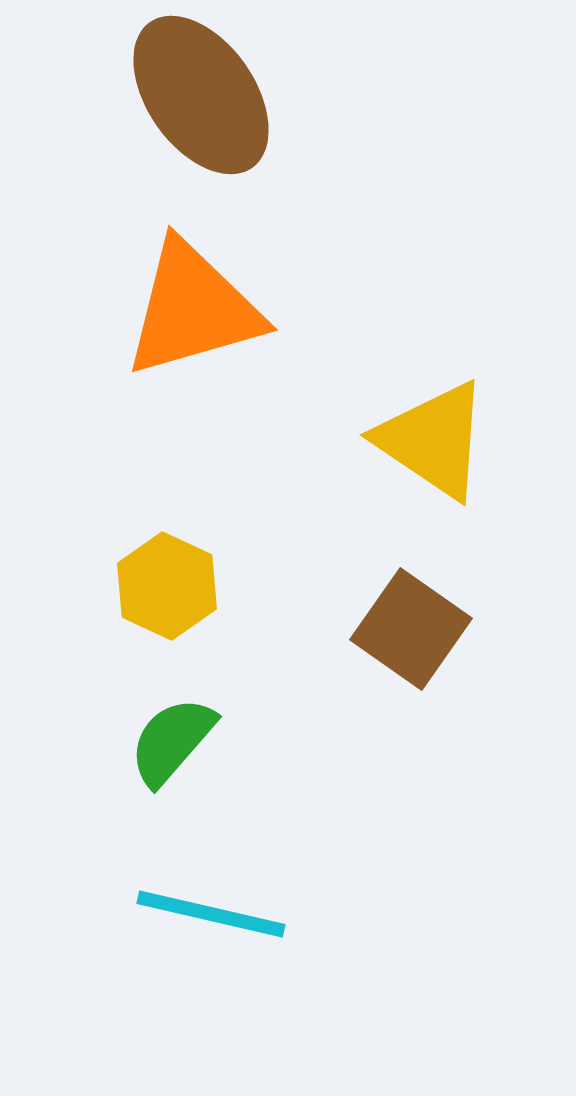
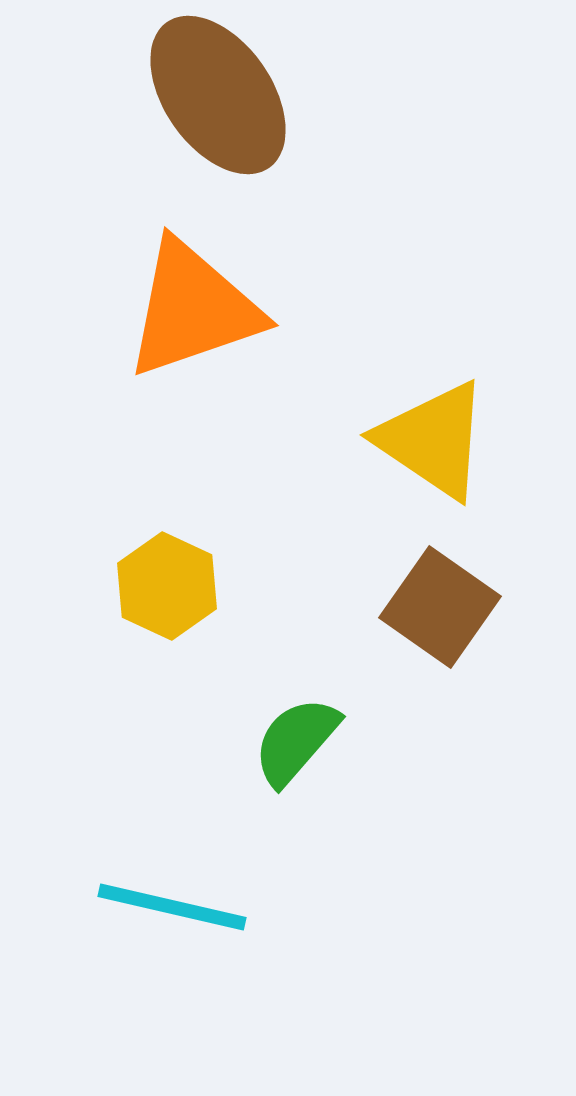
brown ellipse: moved 17 px right
orange triangle: rotated 3 degrees counterclockwise
brown square: moved 29 px right, 22 px up
green semicircle: moved 124 px right
cyan line: moved 39 px left, 7 px up
